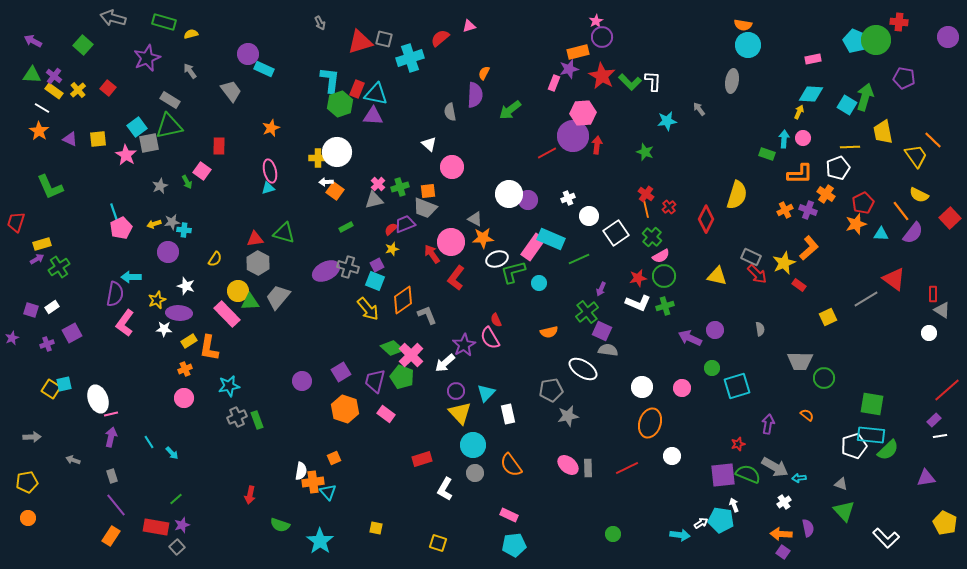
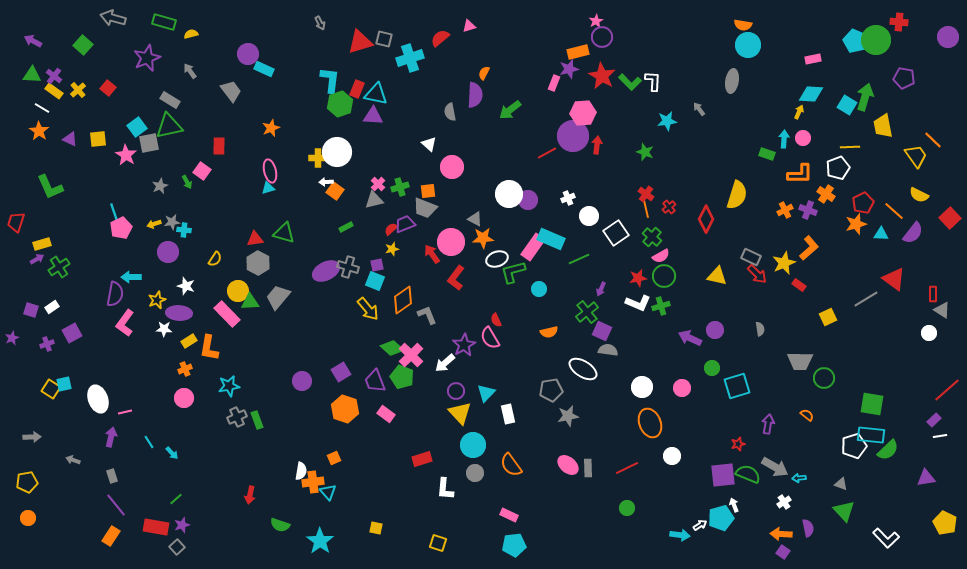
yellow trapezoid at (883, 132): moved 6 px up
orange line at (901, 211): moved 7 px left; rotated 10 degrees counterclockwise
purple square at (377, 265): rotated 16 degrees clockwise
cyan circle at (539, 283): moved 6 px down
green cross at (665, 306): moved 4 px left
purple trapezoid at (375, 381): rotated 35 degrees counterclockwise
pink line at (111, 414): moved 14 px right, 2 px up
orange ellipse at (650, 423): rotated 40 degrees counterclockwise
white L-shape at (445, 489): rotated 25 degrees counterclockwise
cyan pentagon at (721, 520): moved 2 px up; rotated 25 degrees counterclockwise
white arrow at (701, 523): moved 1 px left, 2 px down
green circle at (613, 534): moved 14 px right, 26 px up
